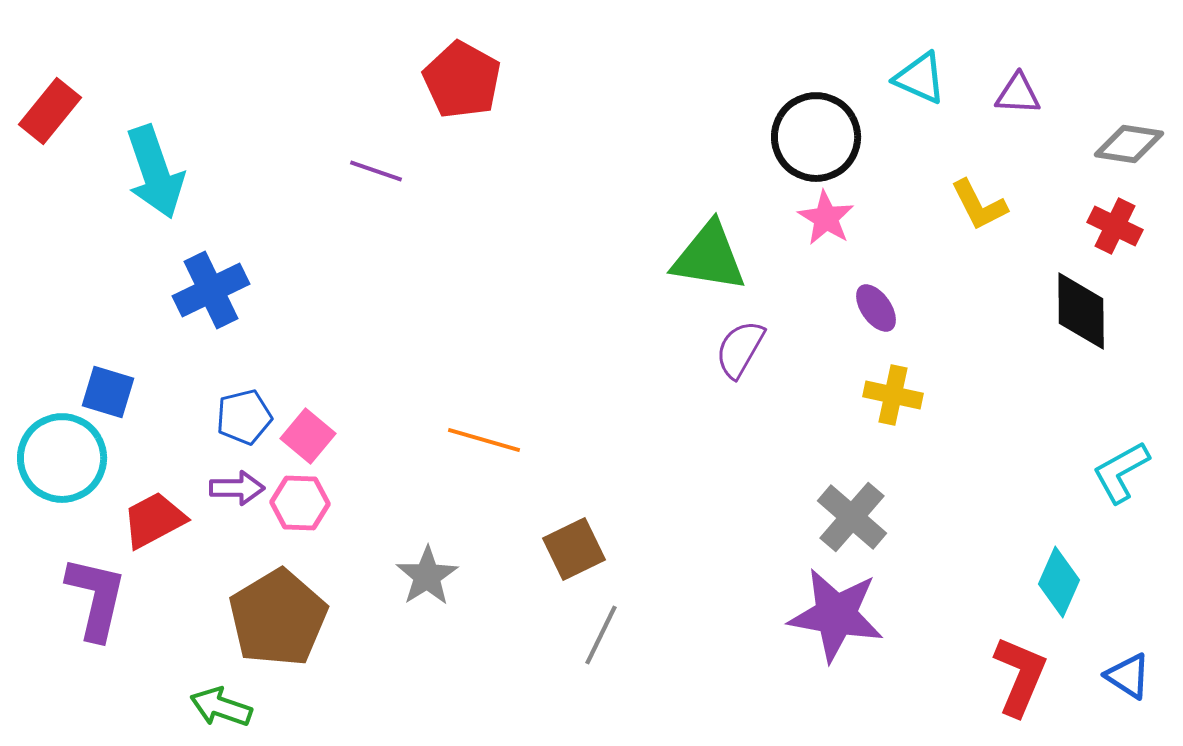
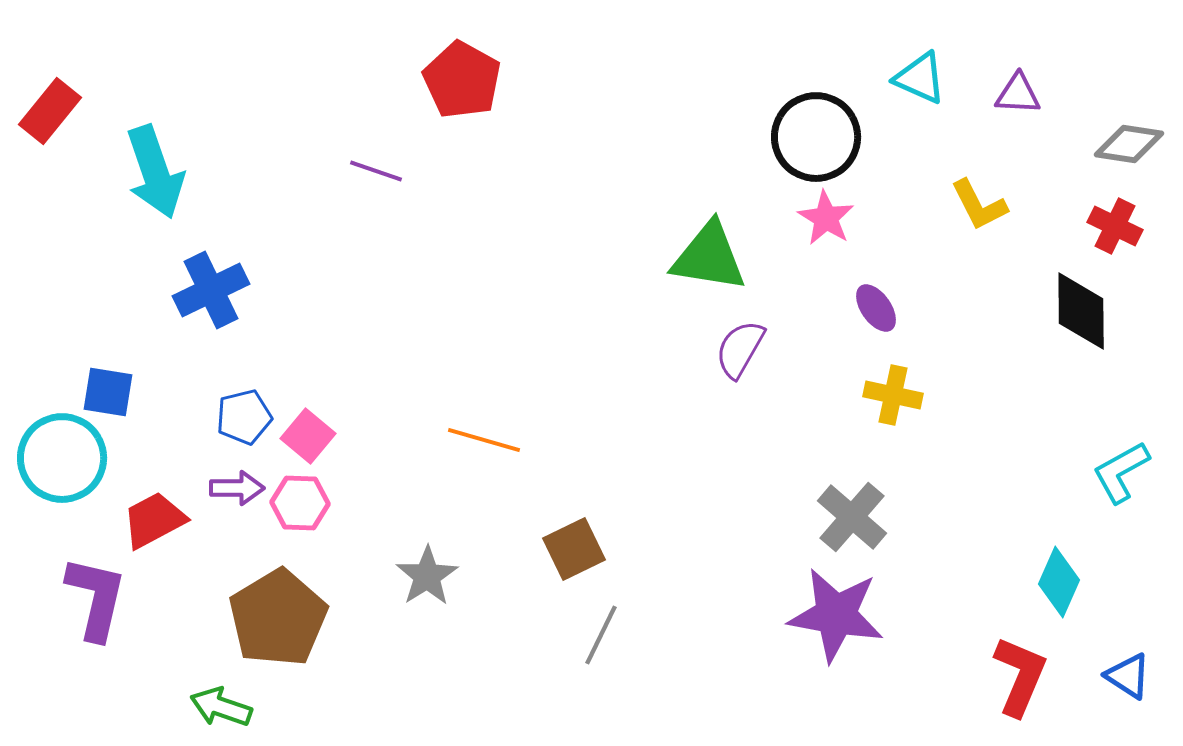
blue square: rotated 8 degrees counterclockwise
